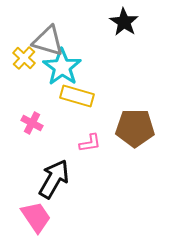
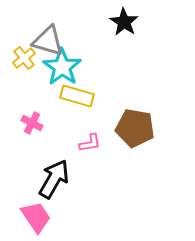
yellow cross: rotated 10 degrees clockwise
brown pentagon: rotated 9 degrees clockwise
